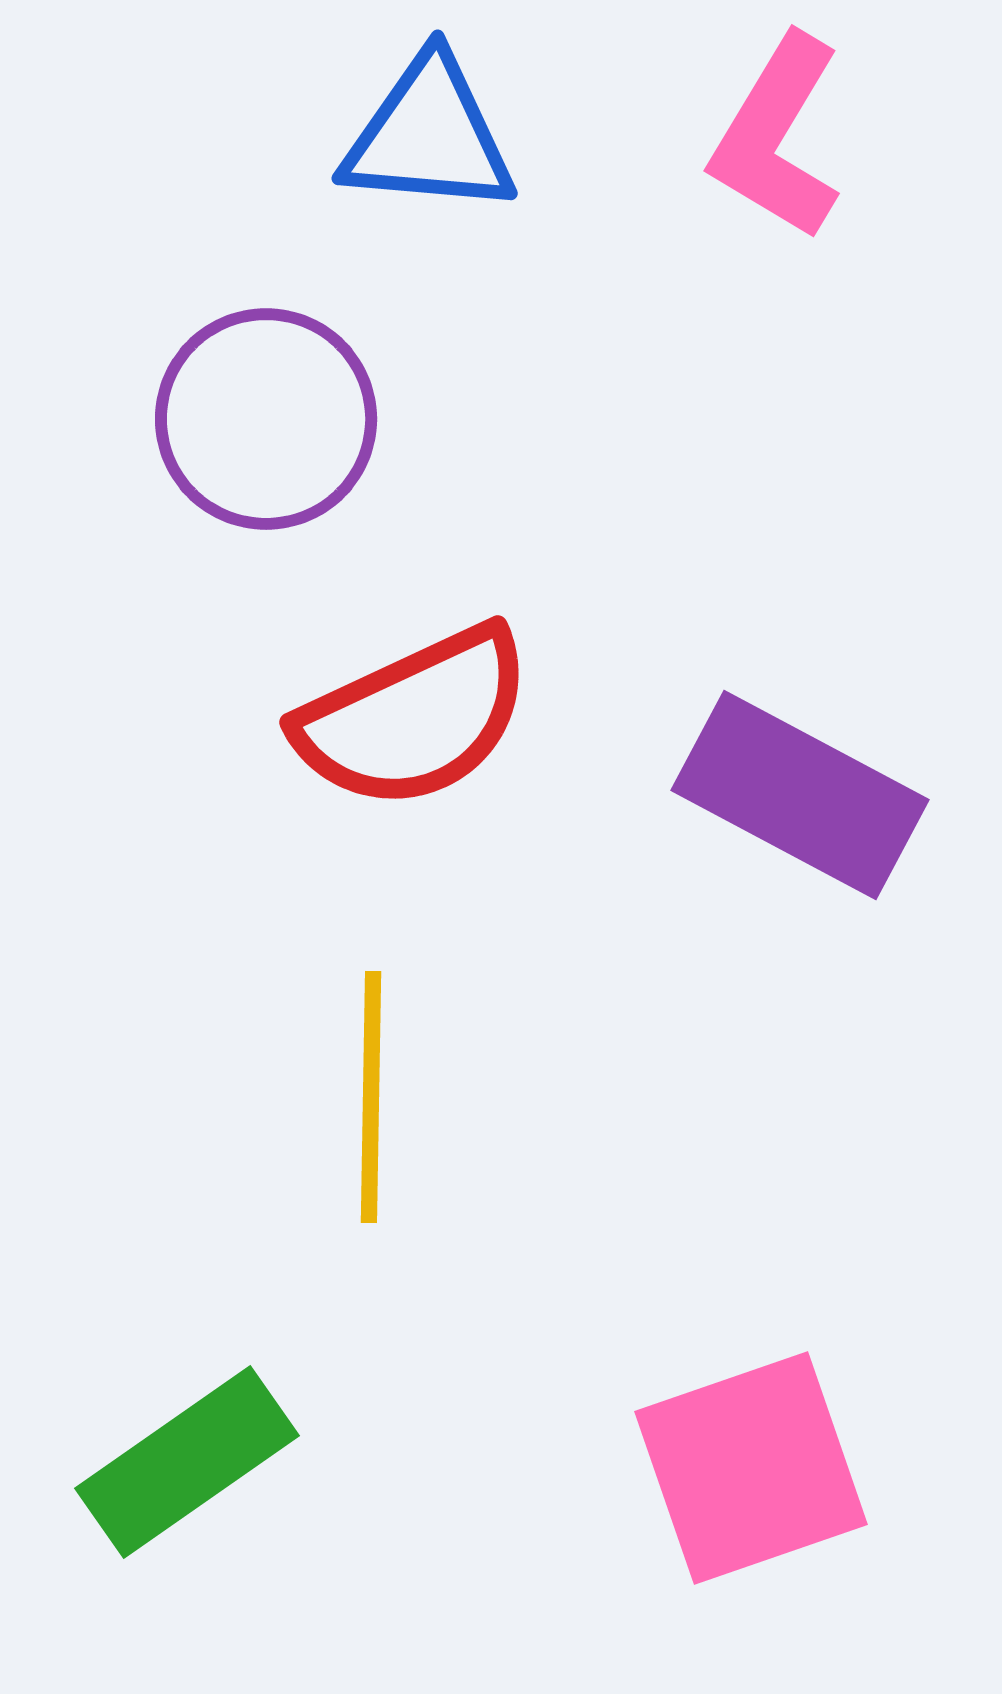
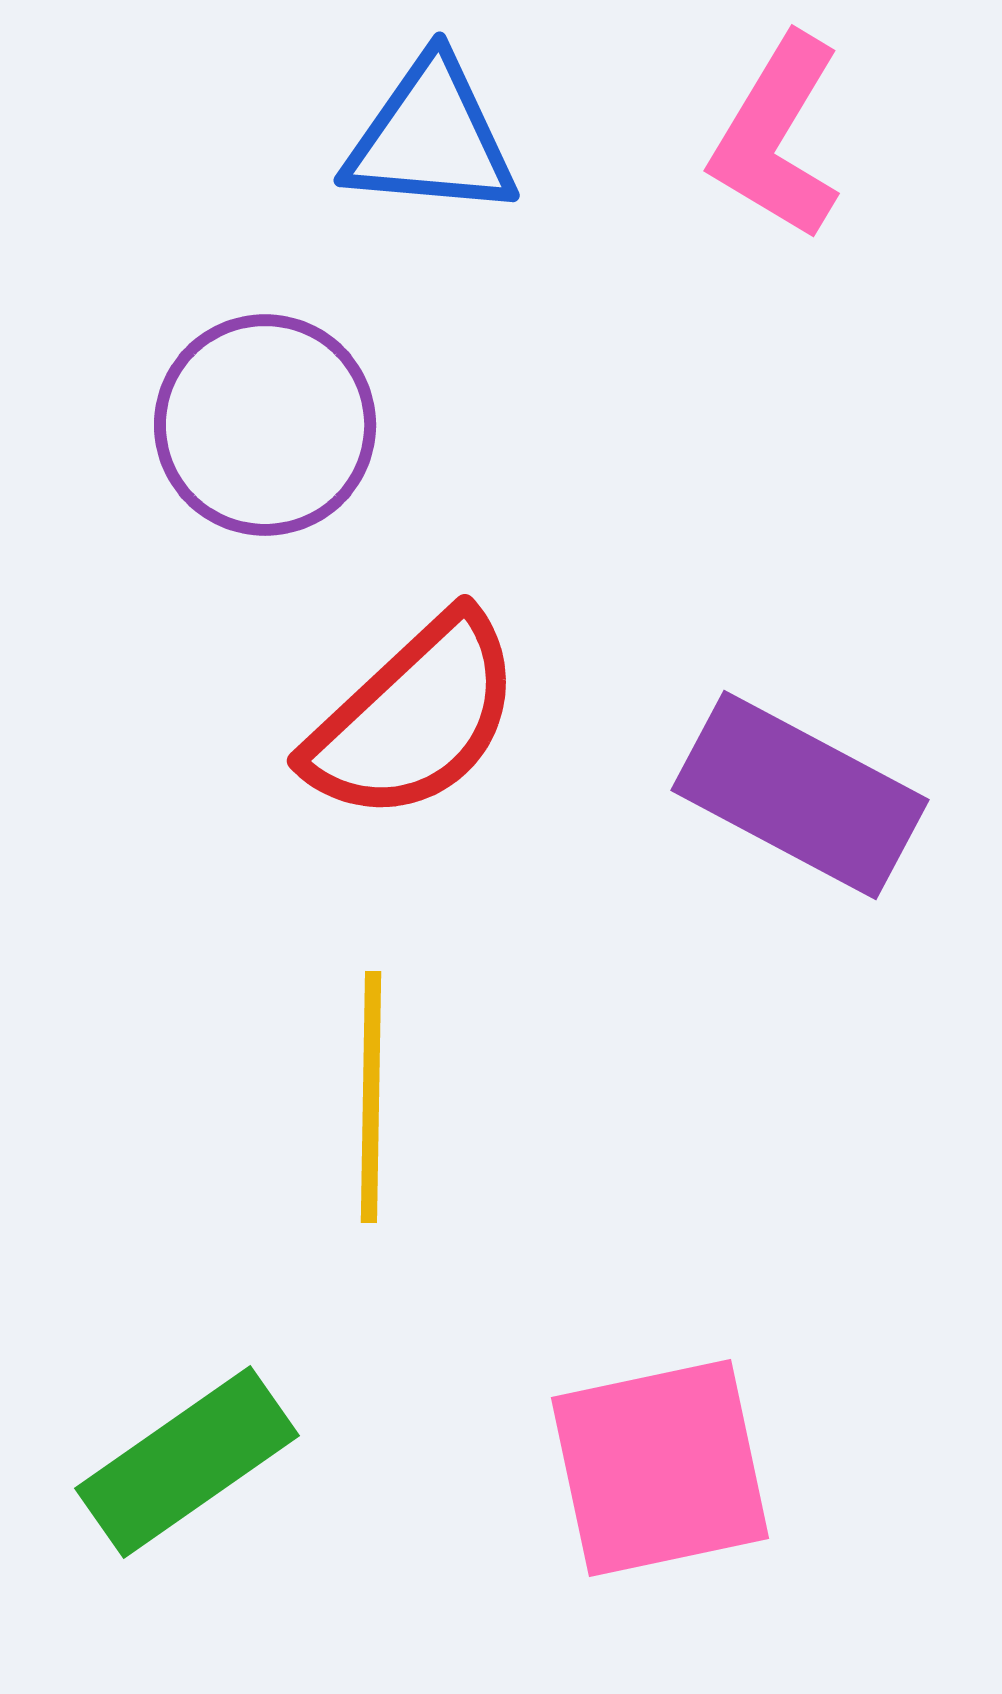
blue triangle: moved 2 px right, 2 px down
purple circle: moved 1 px left, 6 px down
red semicircle: rotated 18 degrees counterclockwise
pink square: moved 91 px left; rotated 7 degrees clockwise
